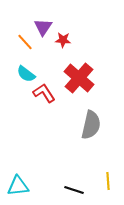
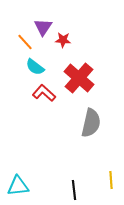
cyan semicircle: moved 9 px right, 7 px up
red L-shape: rotated 15 degrees counterclockwise
gray semicircle: moved 2 px up
yellow line: moved 3 px right, 1 px up
black line: rotated 66 degrees clockwise
